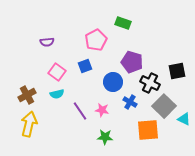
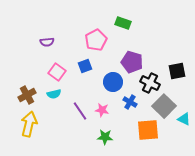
cyan semicircle: moved 3 px left
